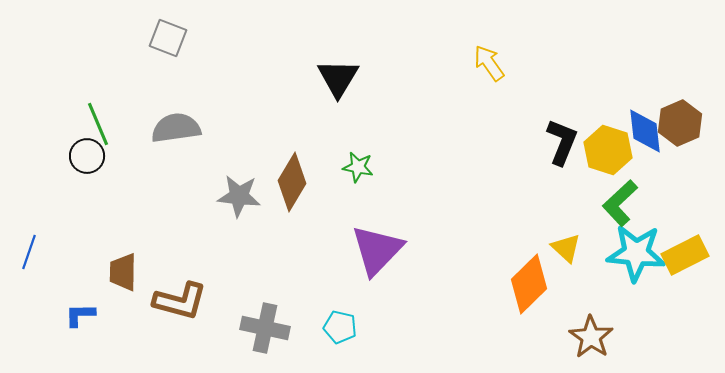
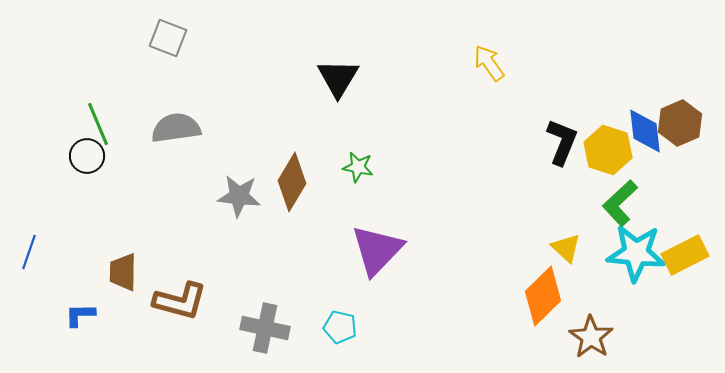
orange diamond: moved 14 px right, 12 px down
